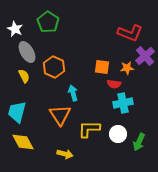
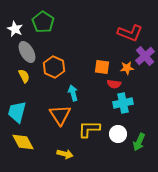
green pentagon: moved 5 px left
